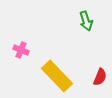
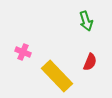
pink cross: moved 2 px right, 2 px down
red semicircle: moved 10 px left, 15 px up
